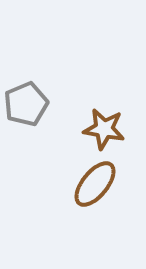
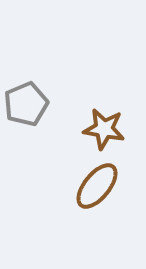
brown ellipse: moved 2 px right, 2 px down
